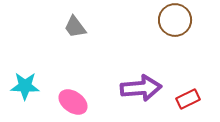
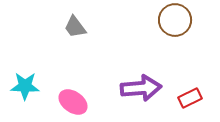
red rectangle: moved 2 px right, 1 px up
